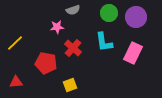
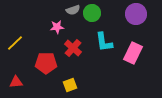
green circle: moved 17 px left
purple circle: moved 3 px up
red pentagon: rotated 10 degrees counterclockwise
